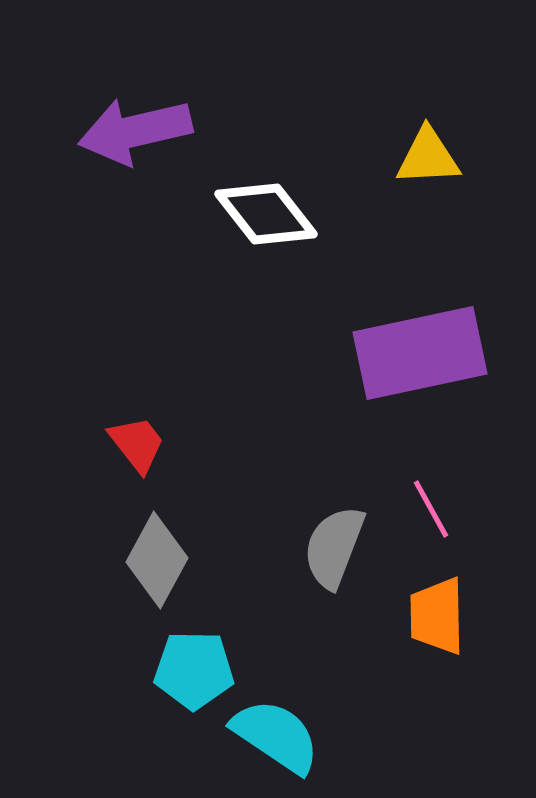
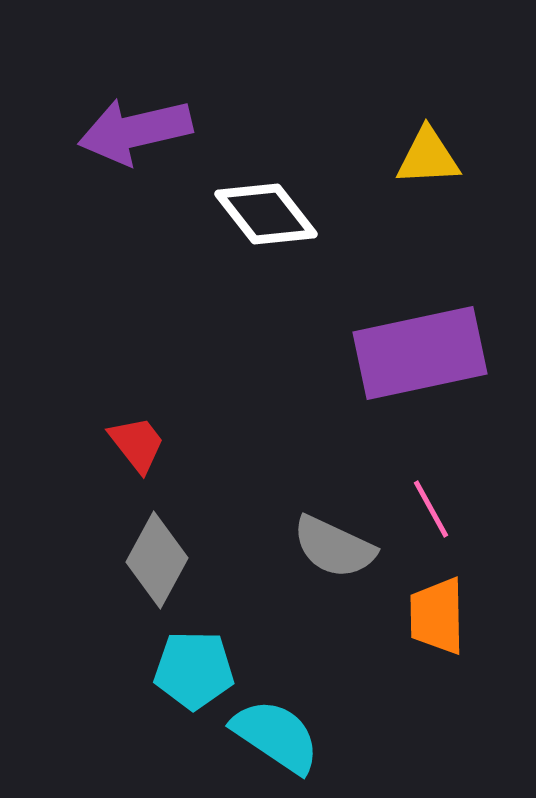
gray semicircle: rotated 86 degrees counterclockwise
